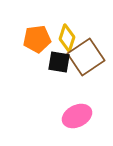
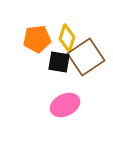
pink ellipse: moved 12 px left, 11 px up
